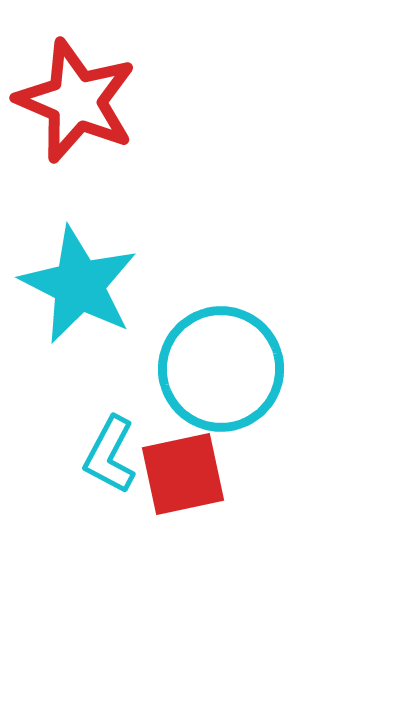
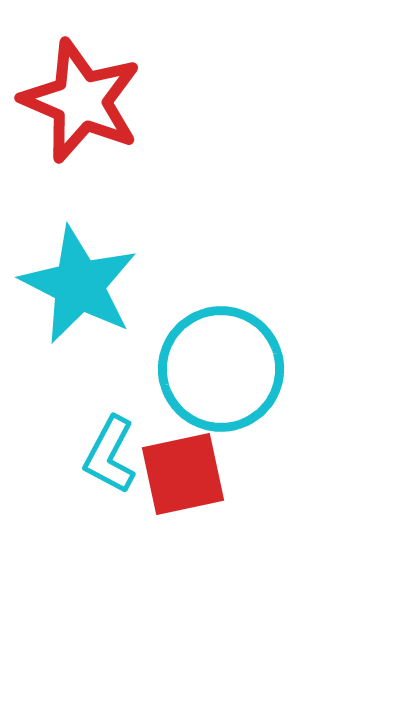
red star: moved 5 px right
